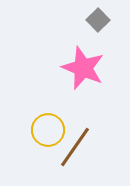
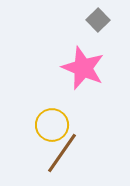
yellow circle: moved 4 px right, 5 px up
brown line: moved 13 px left, 6 px down
